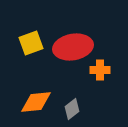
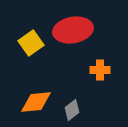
yellow square: rotated 15 degrees counterclockwise
red ellipse: moved 17 px up
gray diamond: moved 1 px down
